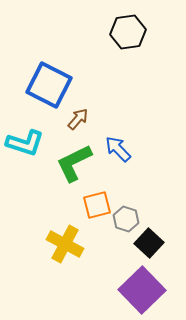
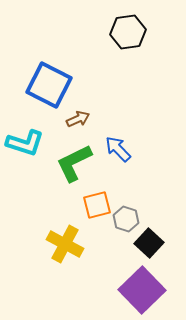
brown arrow: rotated 25 degrees clockwise
